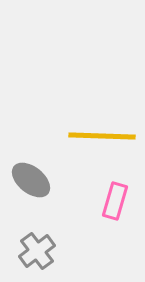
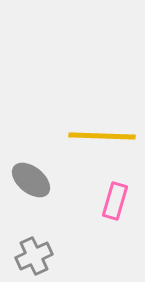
gray cross: moved 3 px left, 5 px down; rotated 12 degrees clockwise
